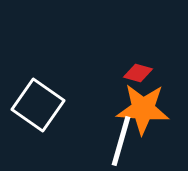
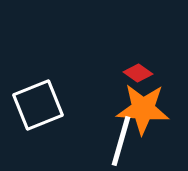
red diamond: rotated 20 degrees clockwise
white square: rotated 33 degrees clockwise
